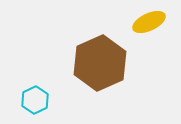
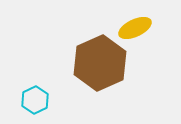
yellow ellipse: moved 14 px left, 6 px down
